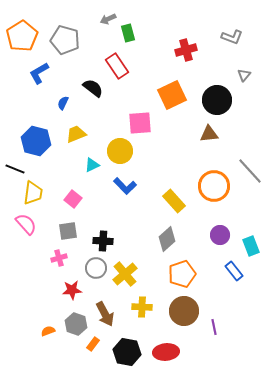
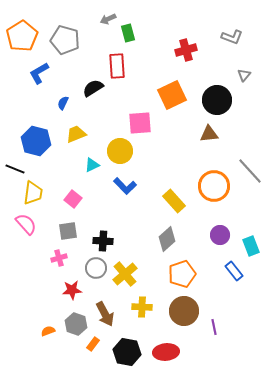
red rectangle at (117, 66): rotated 30 degrees clockwise
black semicircle at (93, 88): rotated 70 degrees counterclockwise
